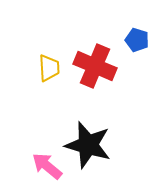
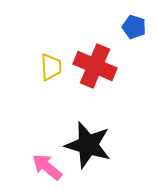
blue pentagon: moved 3 px left, 13 px up
yellow trapezoid: moved 2 px right, 1 px up
pink arrow: moved 1 px down
